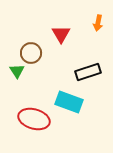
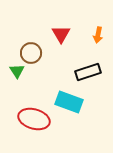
orange arrow: moved 12 px down
